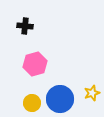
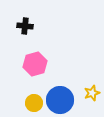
blue circle: moved 1 px down
yellow circle: moved 2 px right
